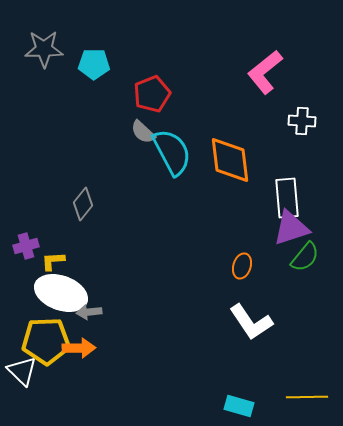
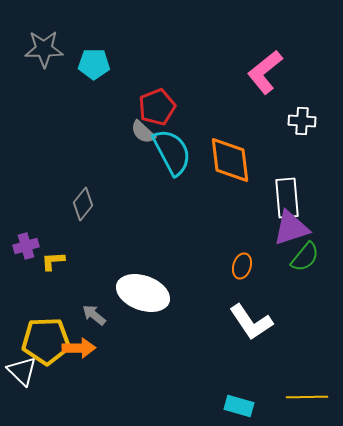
red pentagon: moved 5 px right, 13 px down
white ellipse: moved 82 px right
gray arrow: moved 5 px right, 3 px down; rotated 45 degrees clockwise
